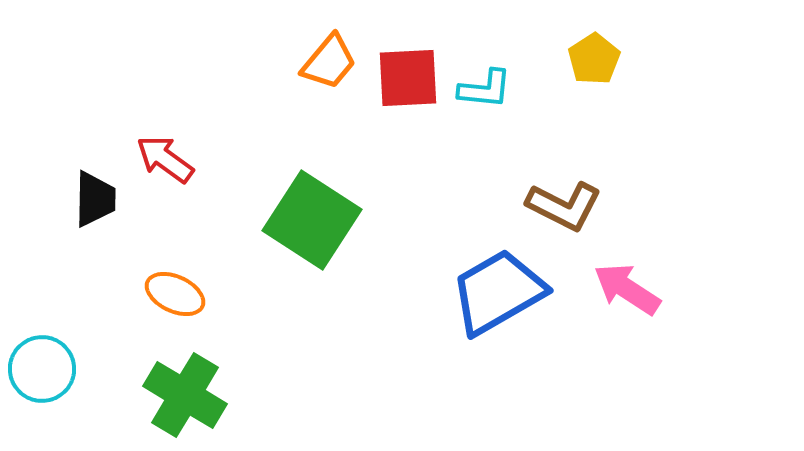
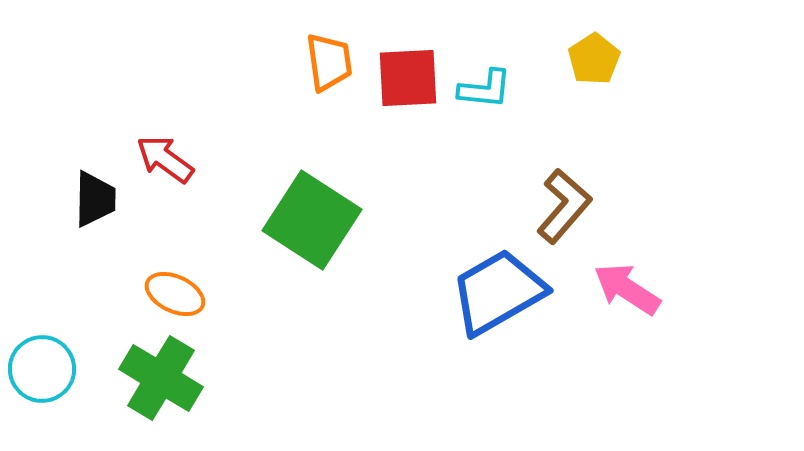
orange trapezoid: rotated 48 degrees counterclockwise
brown L-shape: rotated 76 degrees counterclockwise
green cross: moved 24 px left, 17 px up
